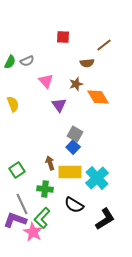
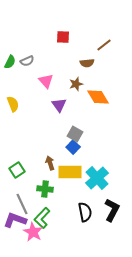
black semicircle: moved 11 px right, 7 px down; rotated 132 degrees counterclockwise
black L-shape: moved 7 px right, 9 px up; rotated 30 degrees counterclockwise
